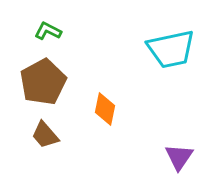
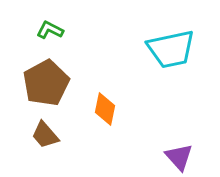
green L-shape: moved 2 px right, 1 px up
brown pentagon: moved 3 px right, 1 px down
purple triangle: rotated 16 degrees counterclockwise
